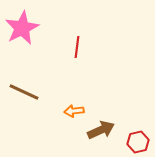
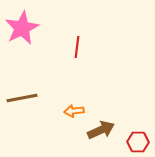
brown line: moved 2 px left, 6 px down; rotated 36 degrees counterclockwise
red hexagon: rotated 15 degrees clockwise
